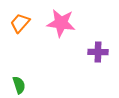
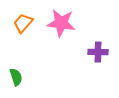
orange trapezoid: moved 3 px right
green semicircle: moved 3 px left, 8 px up
